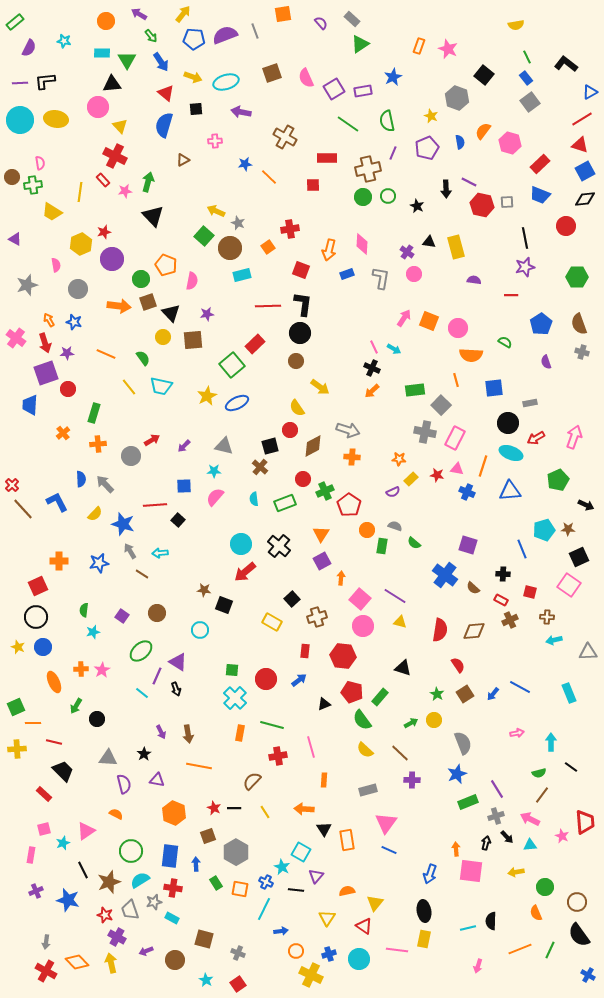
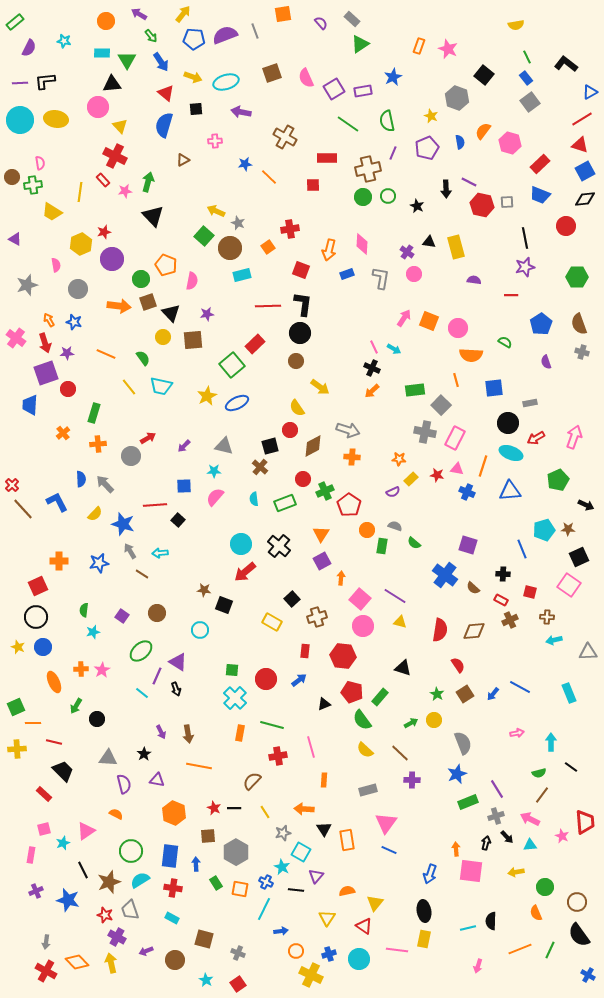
red arrow at (152, 440): moved 4 px left, 2 px up
brown square at (208, 836): rotated 14 degrees clockwise
gray star at (154, 902): moved 129 px right, 69 px up
